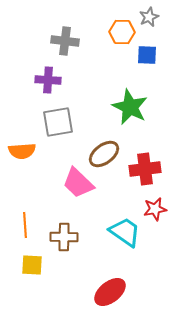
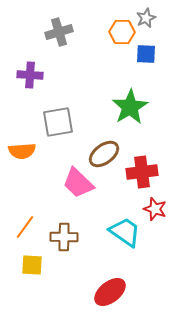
gray star: moved 3 px left, 1 px down
gray cross: moved 6 px left, 9 px up; rotated 24 degrees counterclockwise
blue square: moved 1 px left, 1 px up
purple cross: moved 18 px left, 5 px up
green star: rotated 15 degrees clockwise
red cross: moved 3 px left, 3 px down
red star: rotated 30 degrees clockwise
orange line: moved 2 px down; rotated 40 degrees clockwise
